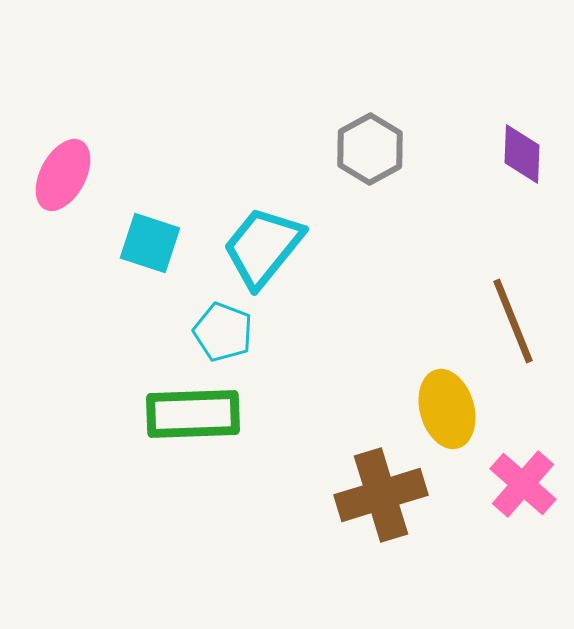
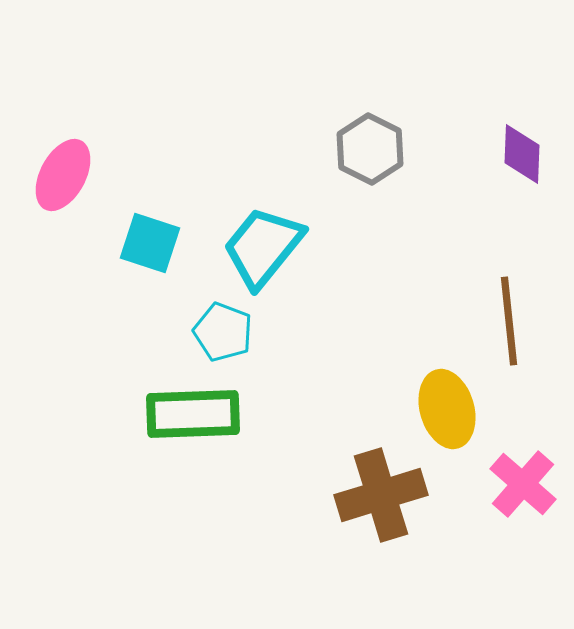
gray hexagon: rotated 4 degrees counterclockwise
brown line: moved 4 px left; rotated 16 degrees clockwise
